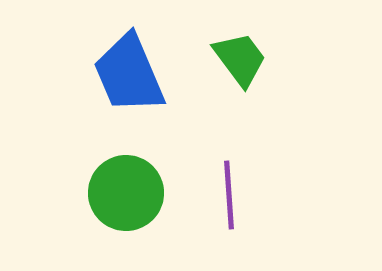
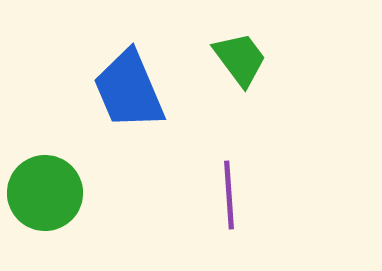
blue trapezoid: moved 16 px down
green circle: moved 81 px left
